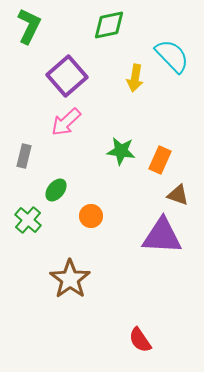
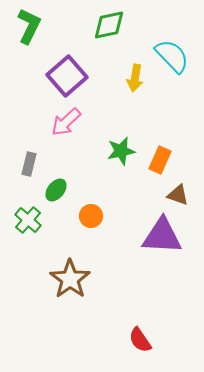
green star: rotated 20 degrees counterclockwise
gray rectangle: moved 5 px right, 8 px down
